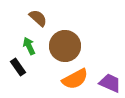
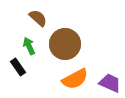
brown circle: moved 2 px up
